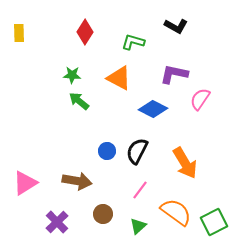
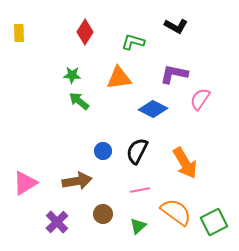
orange triangle: rotated 36 degrees counterclockwise
blue circle: moved 4 px left
brown arrow: rotated 20 degrees counterclockwise
pink line: rotated 42 degrees clockwise
